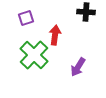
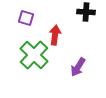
purple square: rotated 35 degrees clockwise
